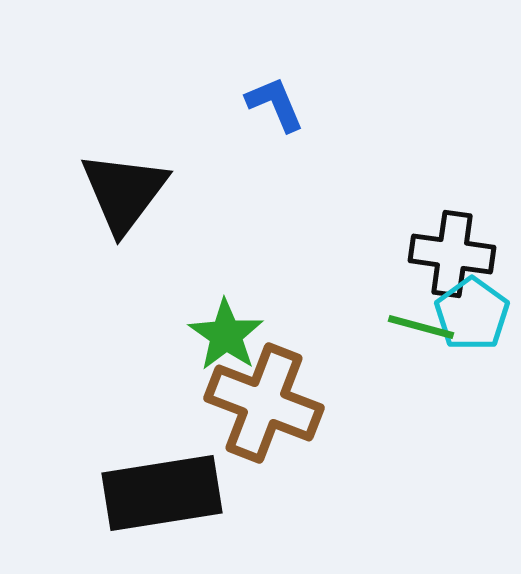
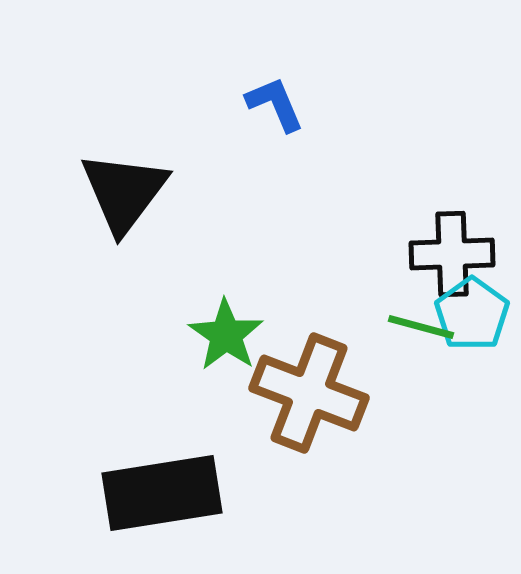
black cross: rotated 10 degrees counterclockwise
brown cross: moved 45 px right, 10 px up
